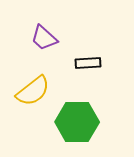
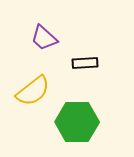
black rectangle: moved 3 px left
